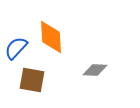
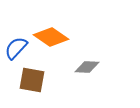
orange diamond: rotated 52 degrees counterclockwise
gray diamond: moved 8 px left, 3 px up
